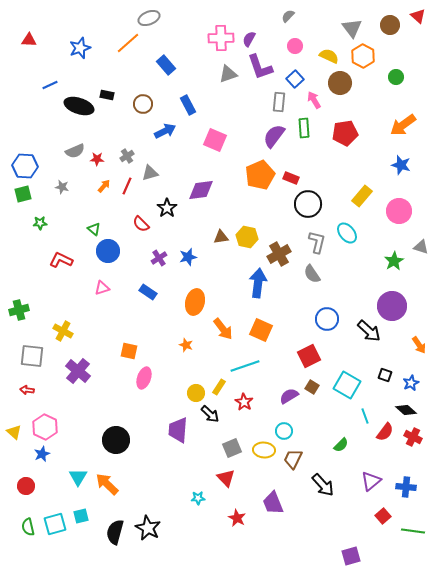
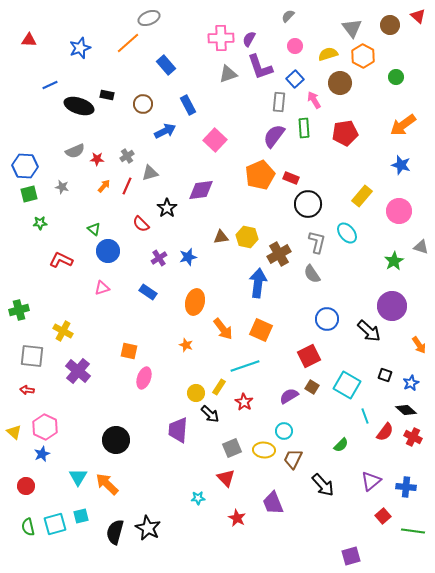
yellow semicircle at (329, 56): moved 1 px left, 2 px up; rotated 42 degrees counterclockwise
pink square at (215, 140): rotated 20 degrees clockwise
green square at (23, 194): moved 6 px right
